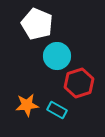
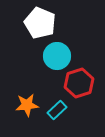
white pentagon: moved 3 px right, 1 px up
cyan rectangle: rotated 72 degrees counterclockwise
